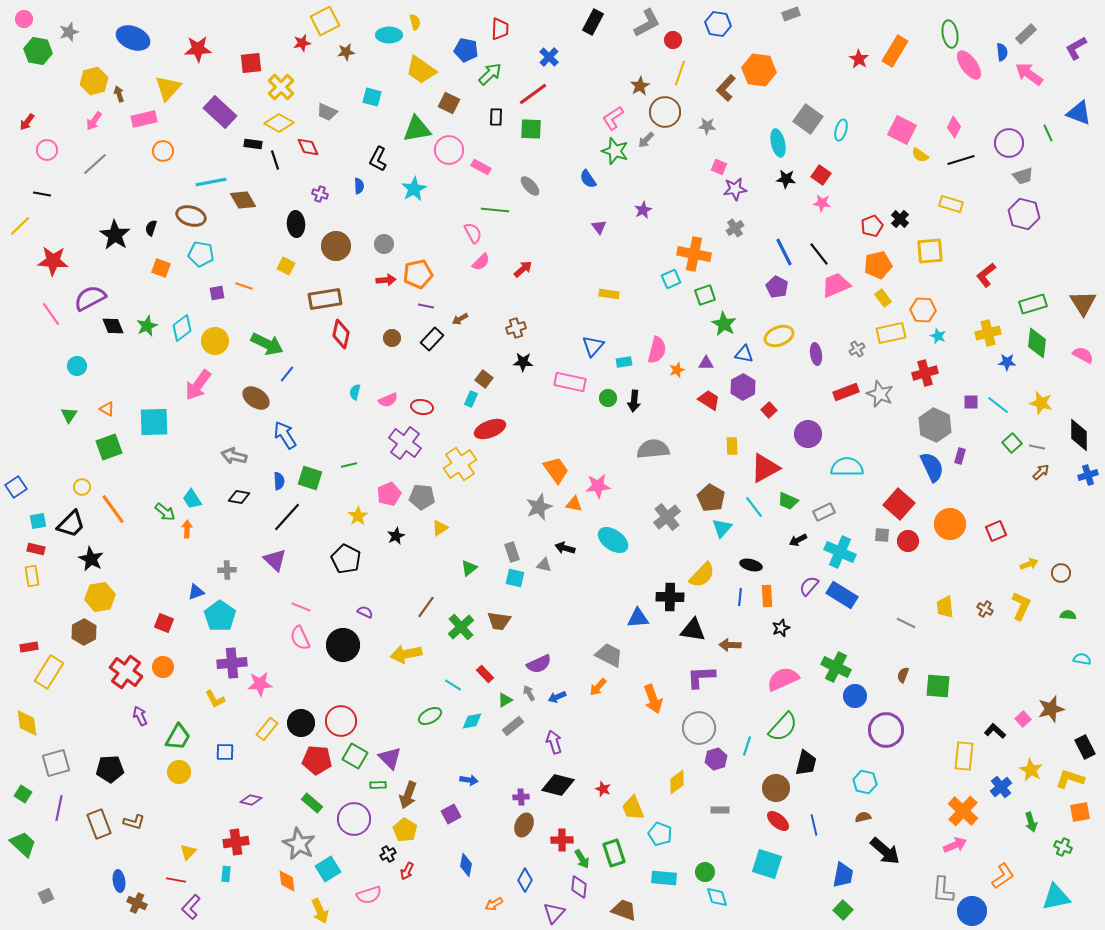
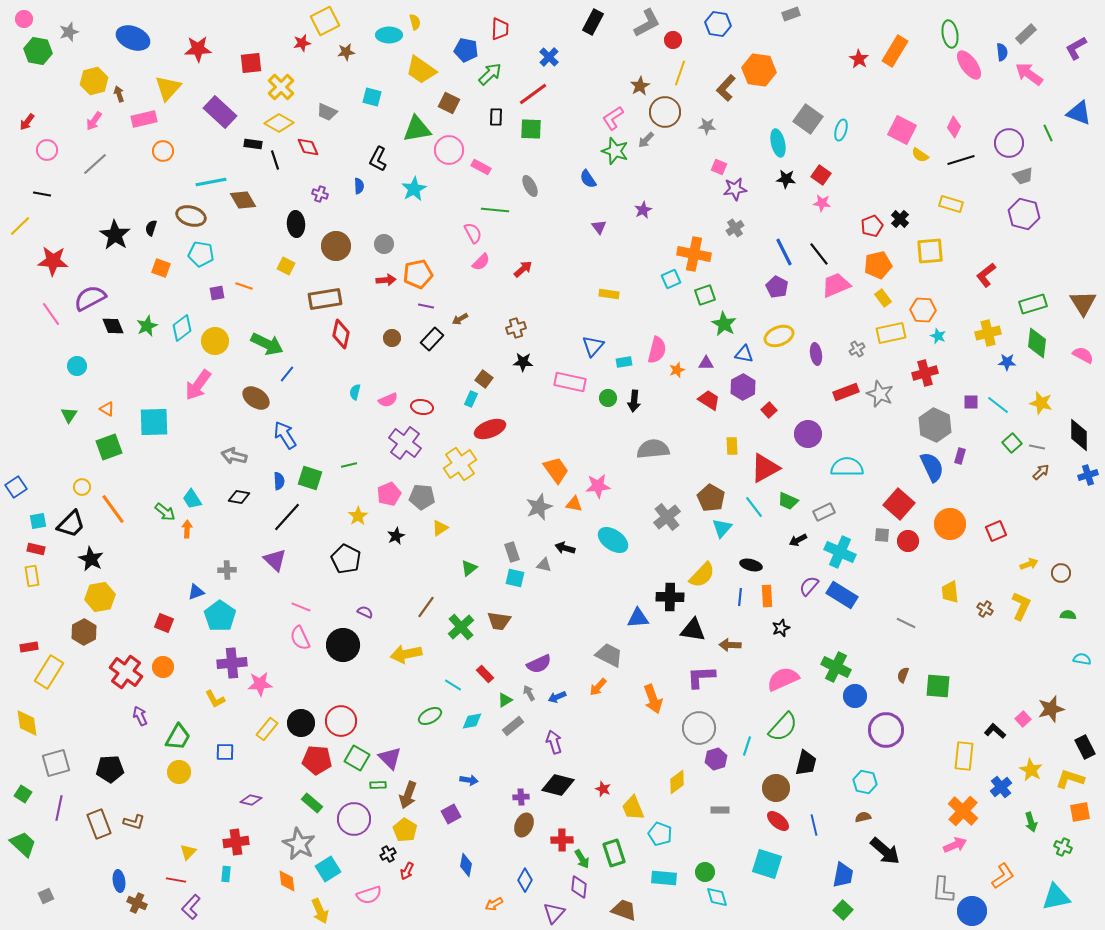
gray ellipse at (530, 186): rotated 15 degrees clockwise
yellow trapezoid at (945, 607): moved 5 px right, 15 px up
green square at (355, 756): moved 2 px right, 2 px down
